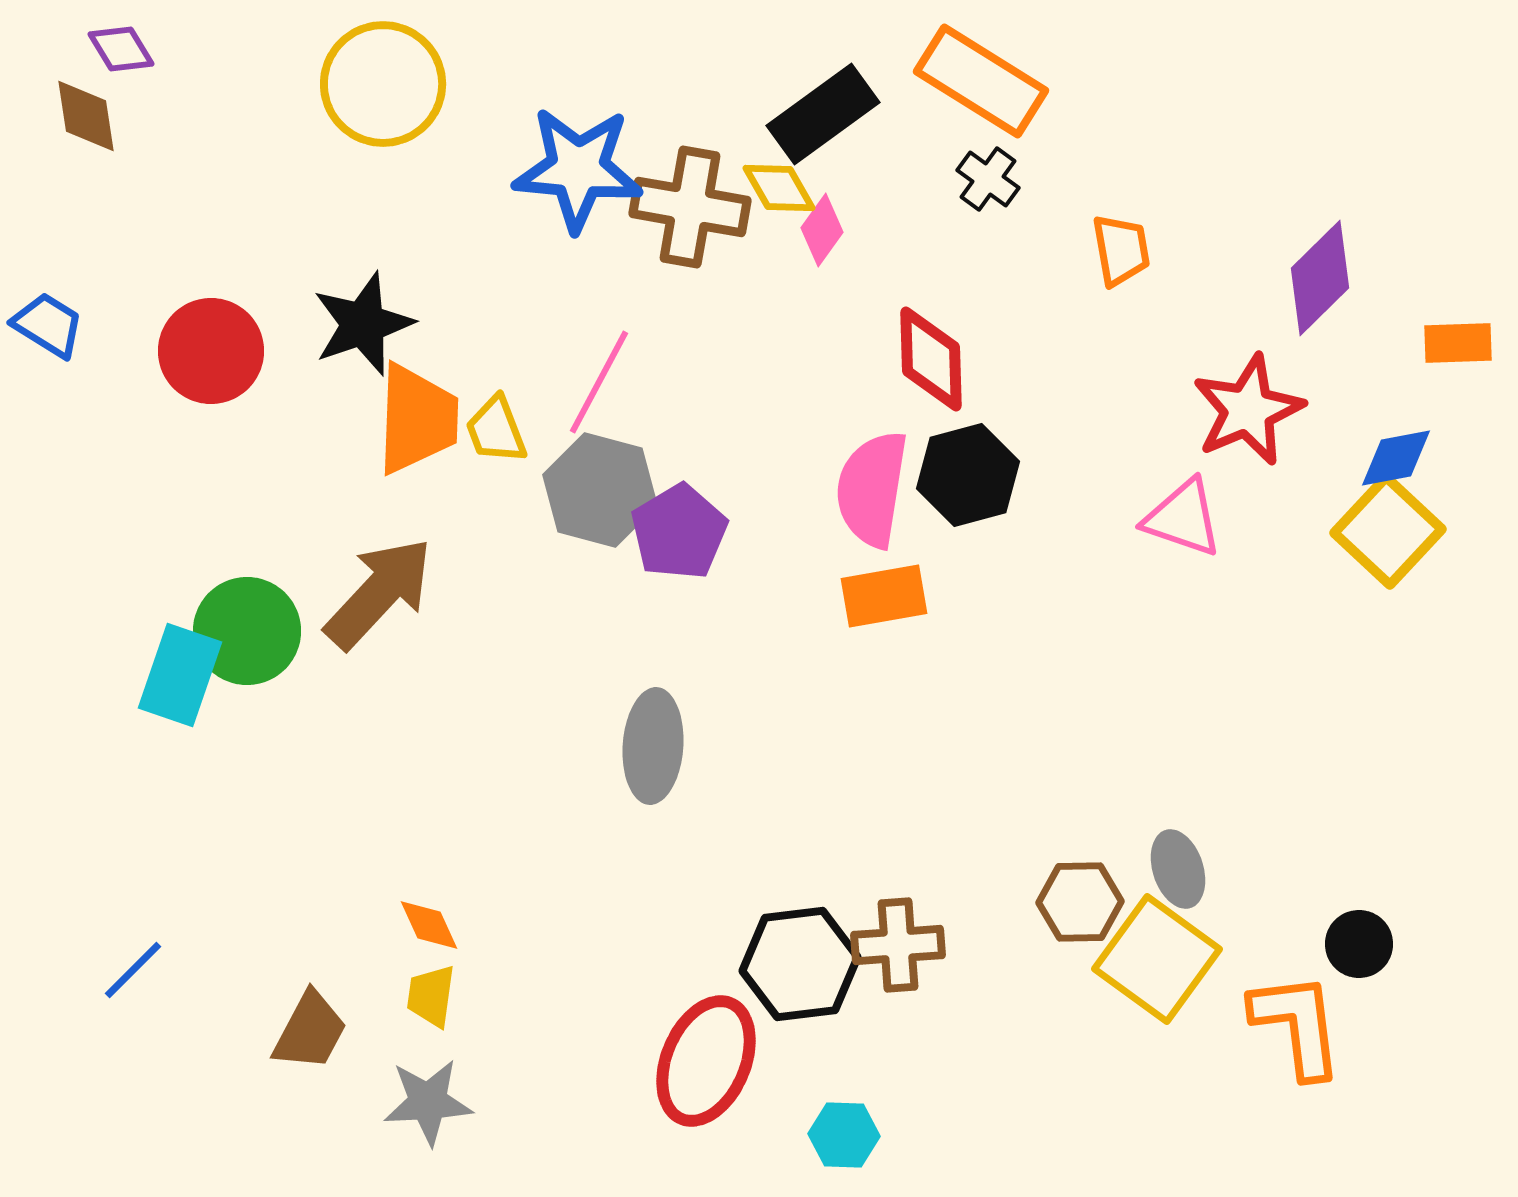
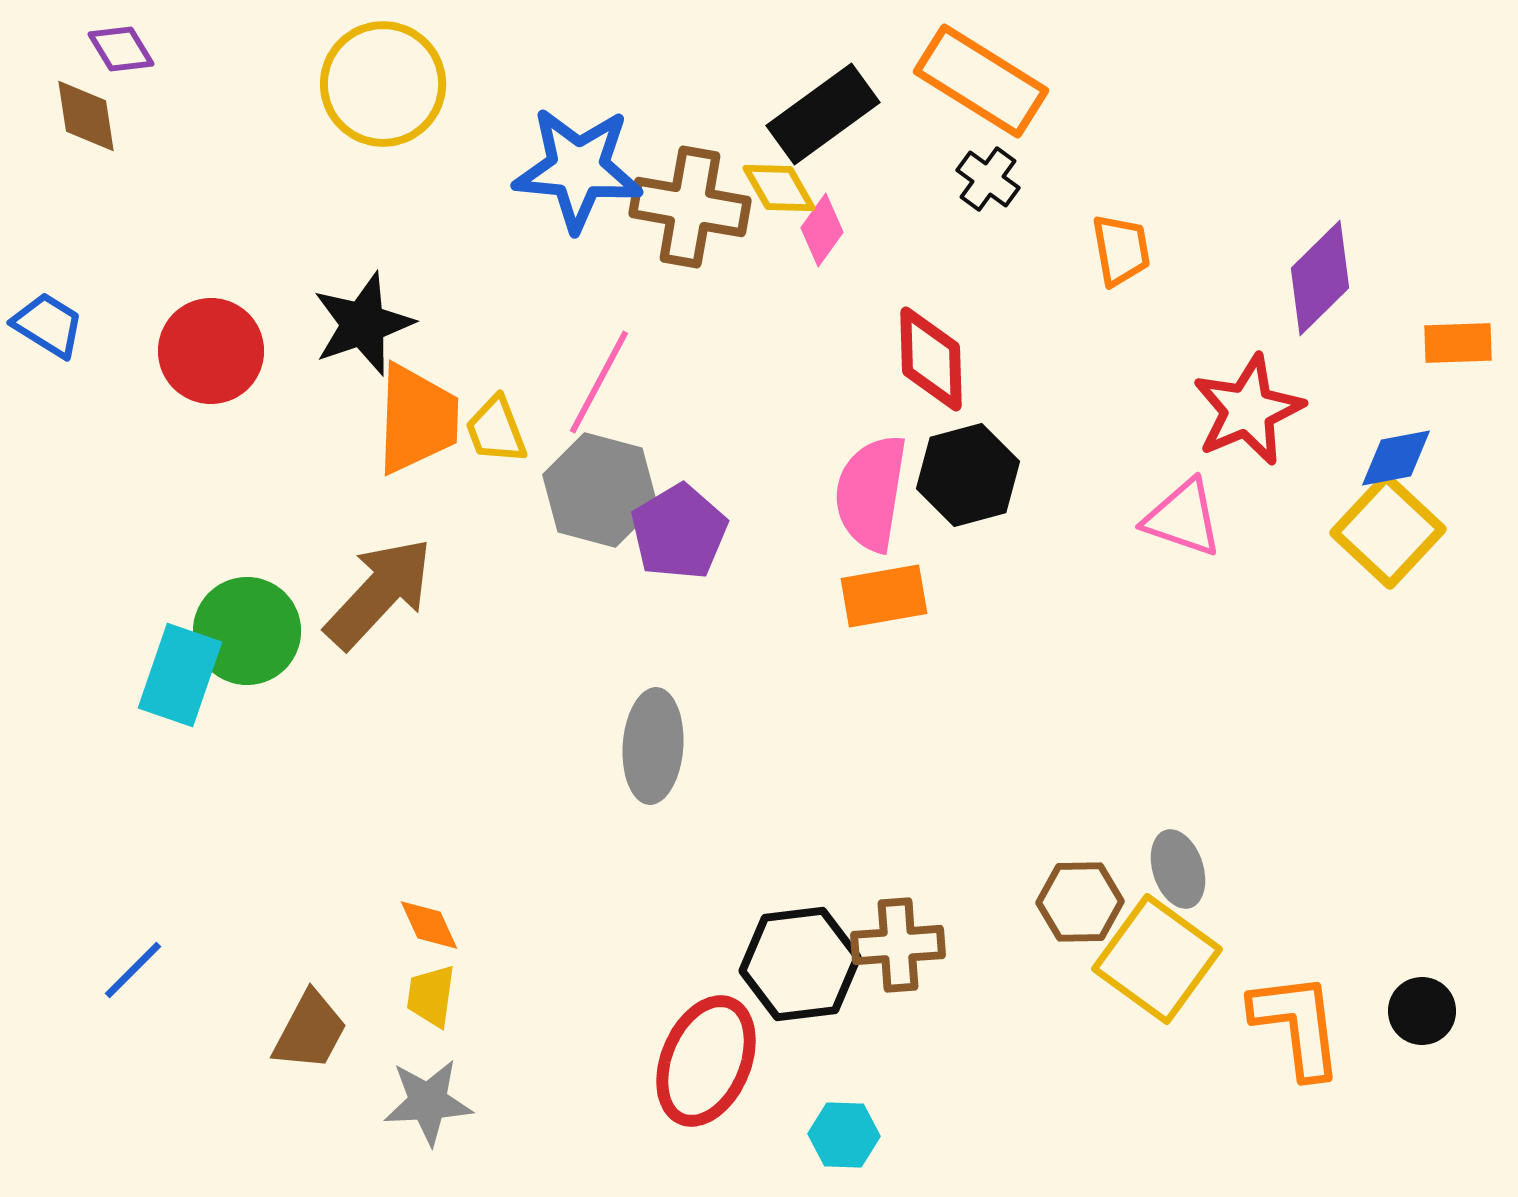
pink semicircle at (872, 489): moved 1 px left, 4 px down
black circle at (1359, 944): moved 63 px right, 67 px down
